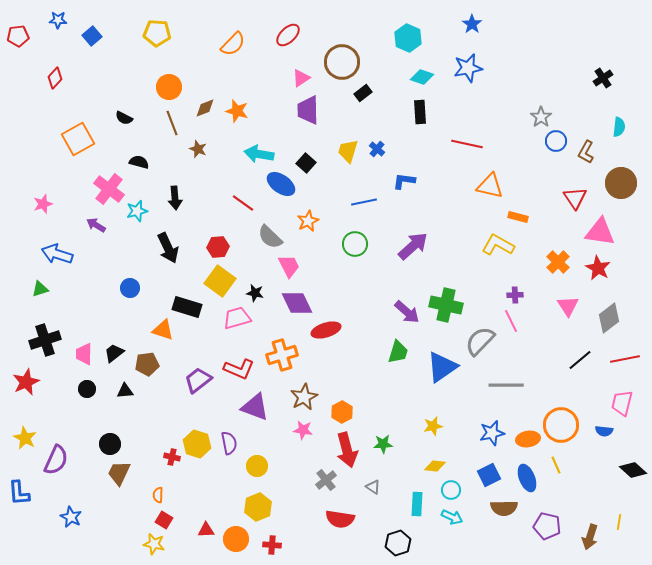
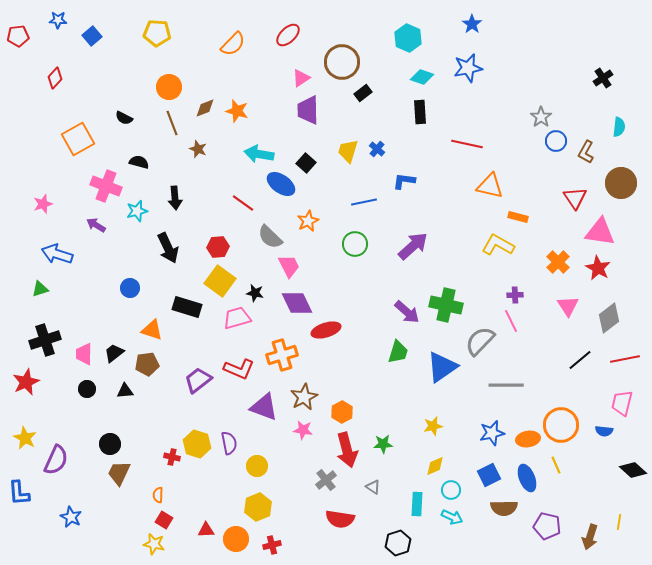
pink cross at (109, 189): moved 3 px left, 3 px up; rotated 16 degrees counterclockwise
orange triangle at (163, 330): moved 11 px left
purple triangle at (255, 407): moved 9 px right
yellow diamond at (435, 466): rotated 30 degrees counterclockwise
red cross at (272, 545): rotated 18 degrees counterclockwise
